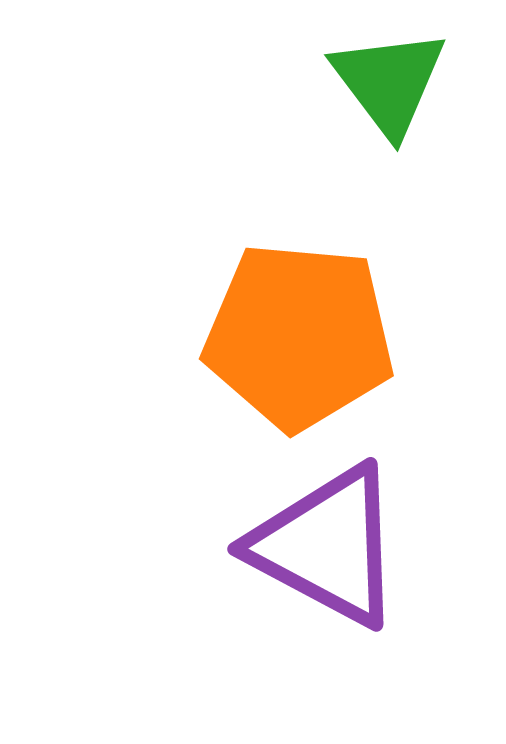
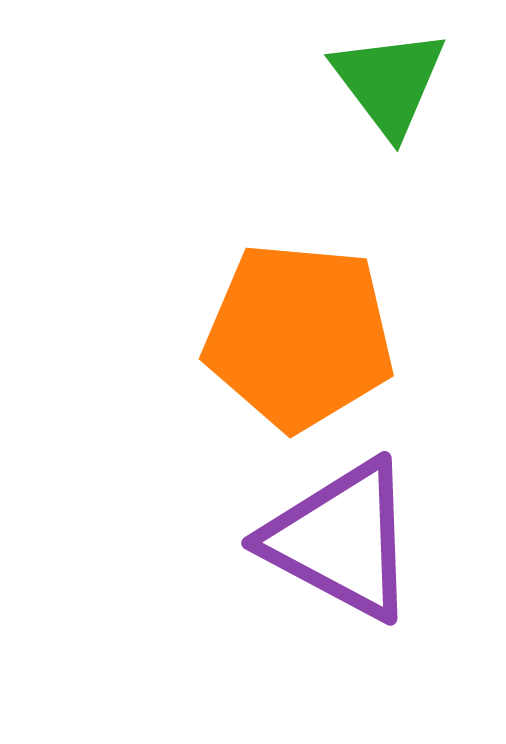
purple triangle: moved 14 px right, 6 px up
